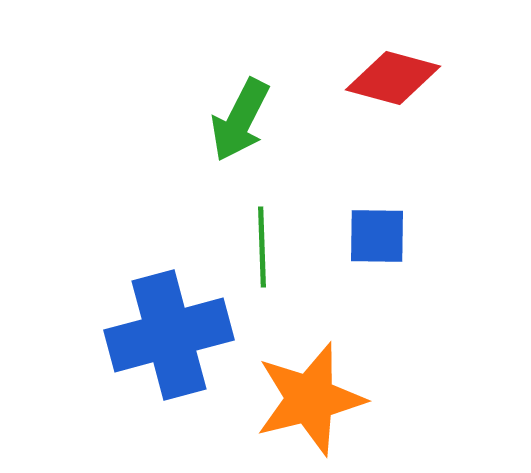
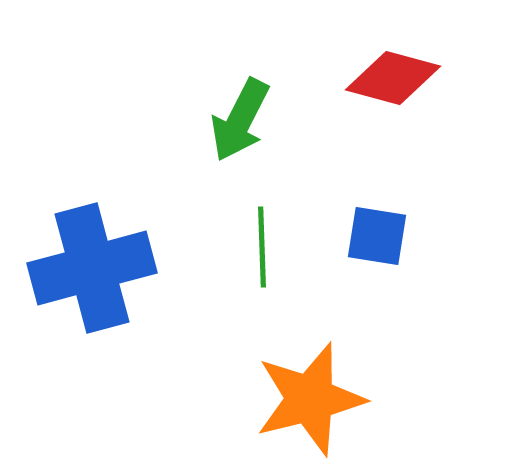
blue square: rotated 8 degrees clockwise
blue cross: moved 77 px left, 67 px up
